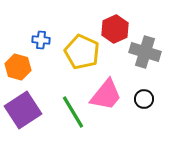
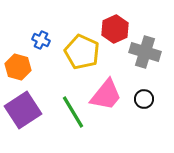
blue cross: rotated 18 degrees clockwise
